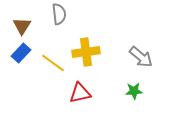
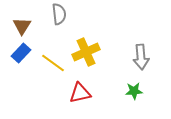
yellow cross: rotated 16 degrees counterclockwise
gray arrow: rotated 45 degrees clockwise
